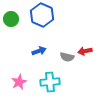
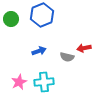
blue hexagon: rotated 15 degrees clockwise
red arrow: moved 1 px left, 3 px up
cyan cross: moved 6 px left
